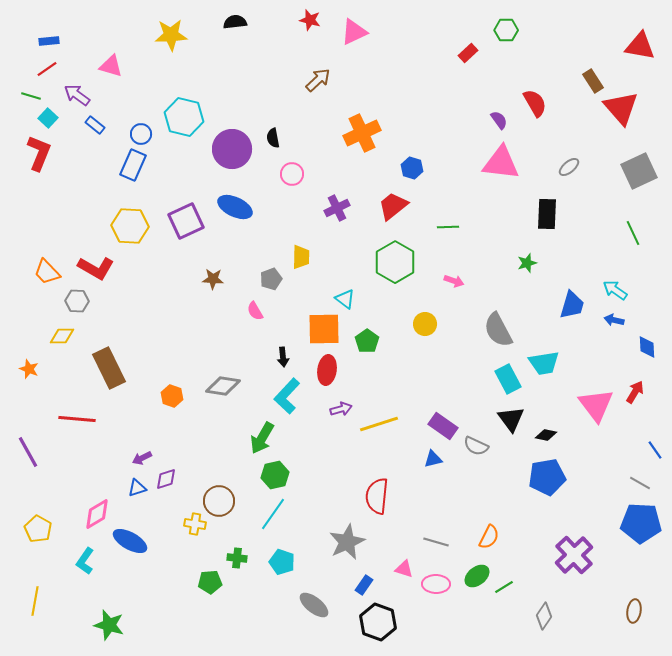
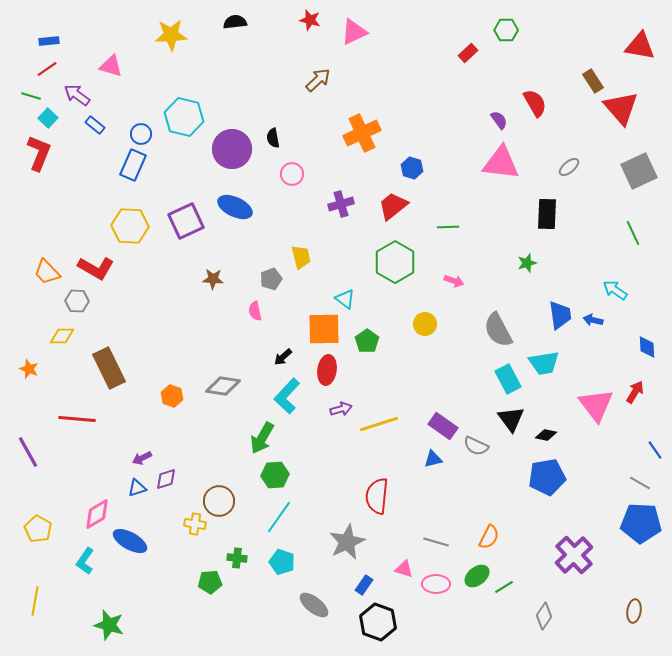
purple cross at (337, 208): moved 4 px right, 4 px up; rotated 10 degrees clockwise
yellow trapezoid at (301, 257): rotated 15 degrees counterclockwise
blue trapezoid at (572, 305): moved 12 px left, 10 px down; rotated 24 degrees counterclockwise
pink semicircle at (255, 311): rotated 18 degrees clockwise
blue arrow at (614, 320): moved 21 px left
black arrow at (283, 357): rotated 54 degrees clockwise
green hexagon at (275, 475): rotated 8 degrees clockwise
cyan line at (273, 514): moved 6 px right, 3 px down
